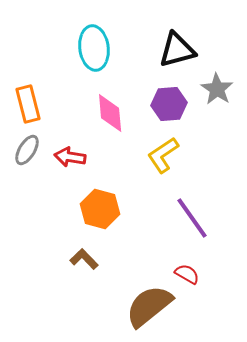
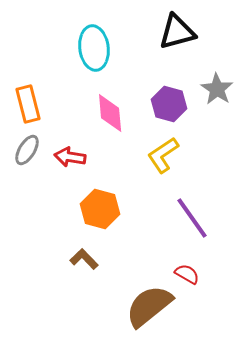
black triangle: moved 18 px up
purple hexagon: rotated 20 degrees clockwise
